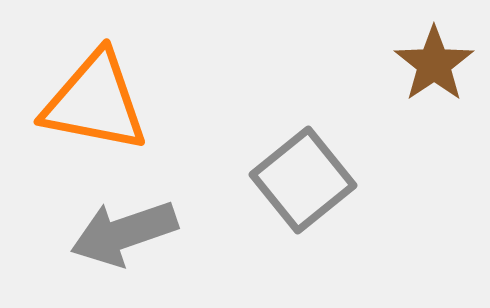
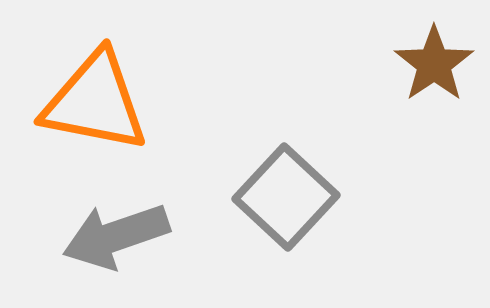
gray square: moved 17 px left, 17 px down; rotated 8 degrees counterclockwise
gray arrow: moved 8 px left, 3 px down
